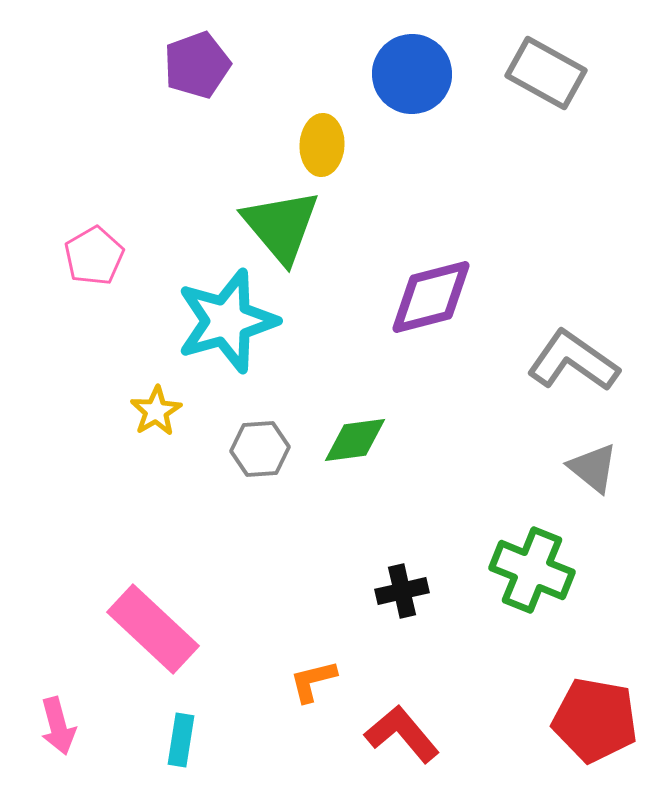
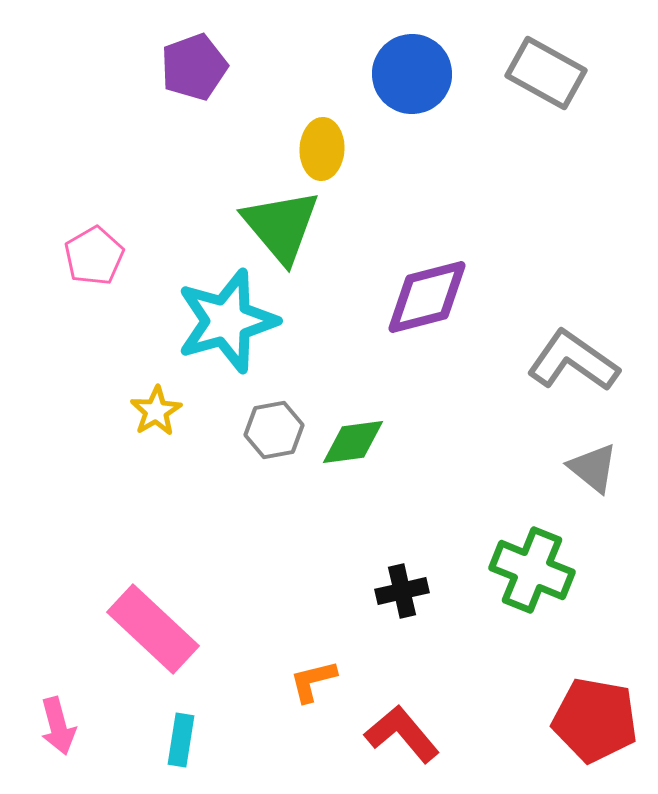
purple pentagon: moved 3 px left, 2 px down
yellow ellipse: moved 4 px down
purple diamond: moved 4 px left
green diamond: moved 2 px left, 2 px down
gray hexagon: moved 14 px right, 19 px up; rotated 6 degrees counterclockwise
